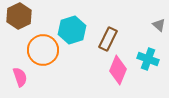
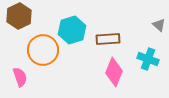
brown rectangle: rotated 60 degrees clockwise
pink diamond: moved 4 px left, 2 px down
